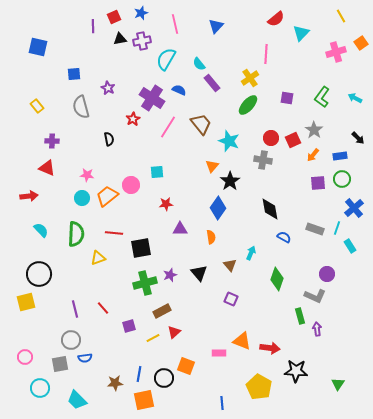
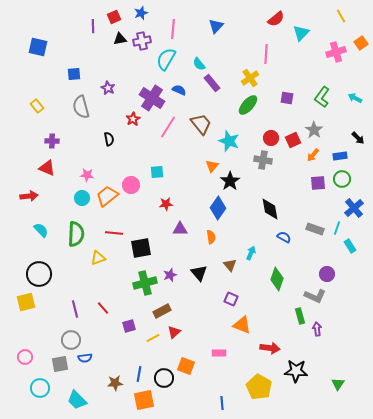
pink line at (175, 24): moved 2 px left, 5 px down; rotated 18 degrees clockwise
orange triangle at (242, 341): moved 16 px up
